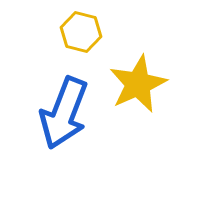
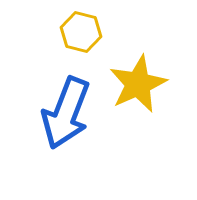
blue arrow: moved 2 px right
